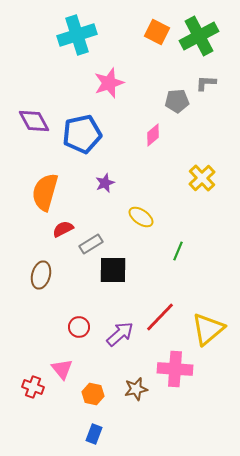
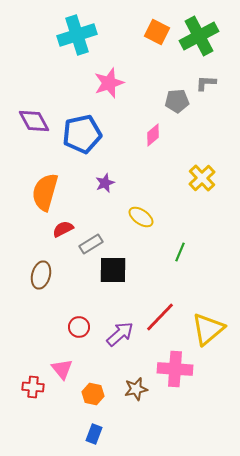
green line: moved 2 px right, 1 px down
red cross: rotated 15 degrees counterclockwise
